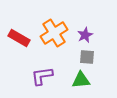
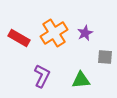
purple star: moved 2 px up
gray square: moved 18 px right
purple L-shape: rotated 125 degrees clockwise
